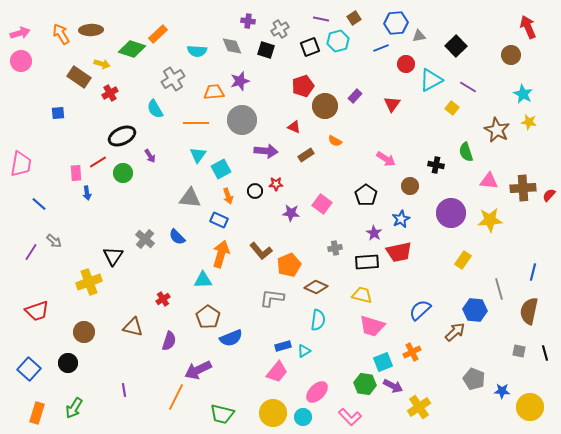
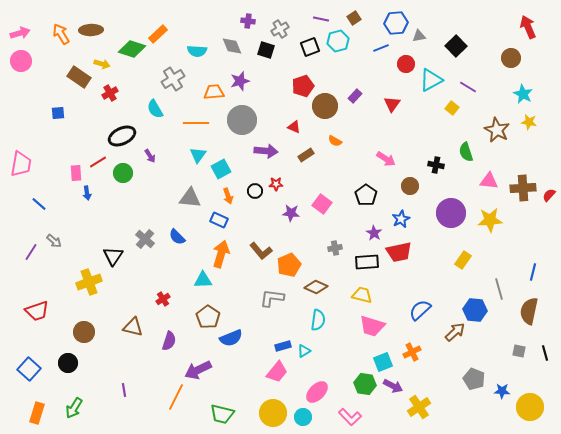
brown circle at (511, 55): moved 3 px down
